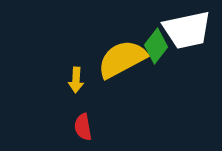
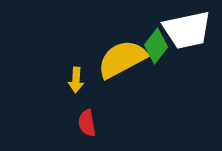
red semicircle: moved 4 px right, 4 px up
